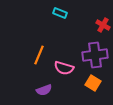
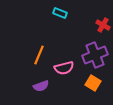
purple cross: rotated 15 degrees counterclockwise
pink semicircle: rotated 30 degrees counterclockwise
purple semicircle: moved 3 px left, 4 px up
